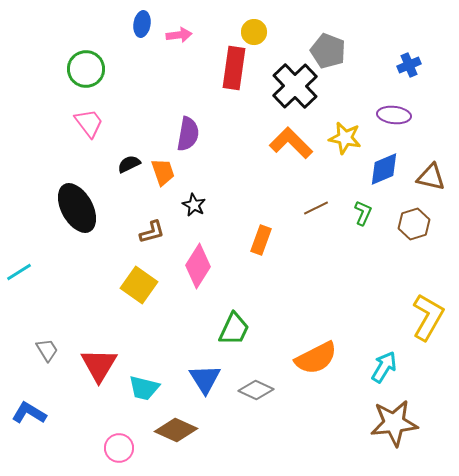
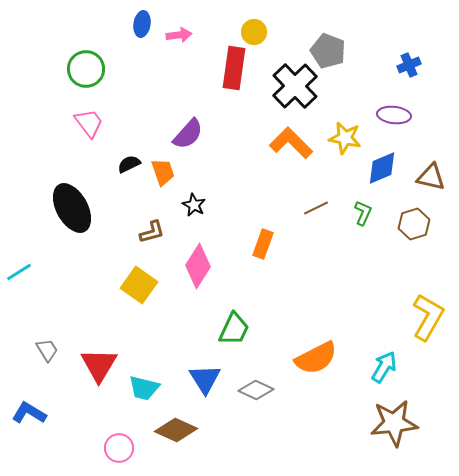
purple semicircle: rotated 32 degrees clockwise
blue diamond: moved 2 px left, 1 px up
black ellipse: moved 5 px left
orange rectangle: moved 2 px right, 4 px down
